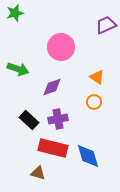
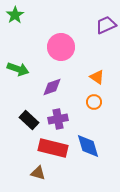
green star: moved 2 px down; rotated 18 degrees counterclockwise
blue diamond: moved 10 px up
